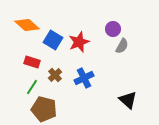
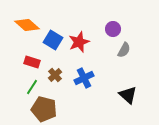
gray semicircle: moved 2 px right, 4 px down
black triangle: moved 5 px up
